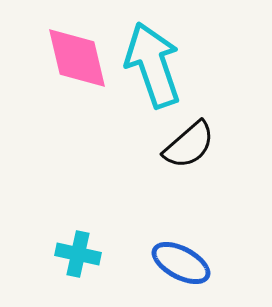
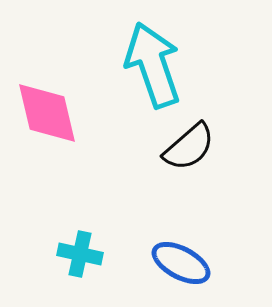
pink diamond: moved 30 px left, 55 px down
black semicircle: moved 2 px down
cyan cross: moved 2 px right
